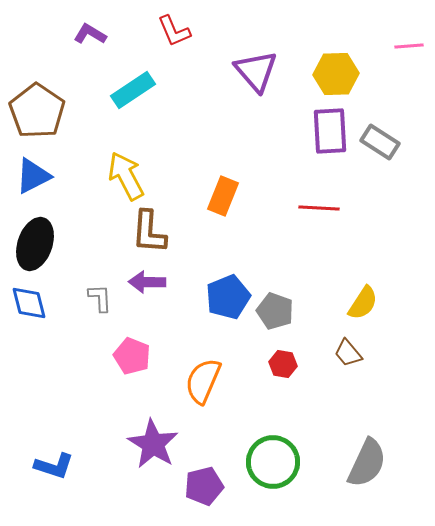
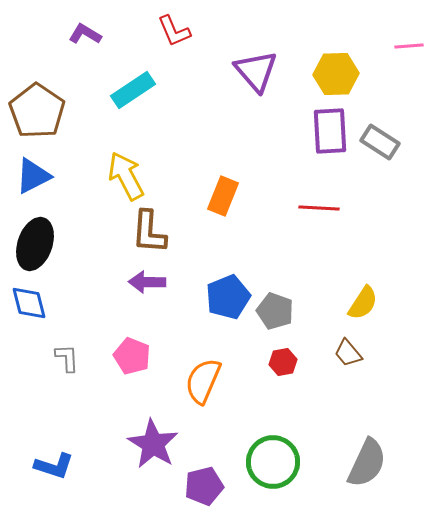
purple L-shape: moved 5 px left
gray L-shape: moved 33 px left, 60 px down
red hexagon: moved 2 px up; rotated 20 degrees counterclockwise
